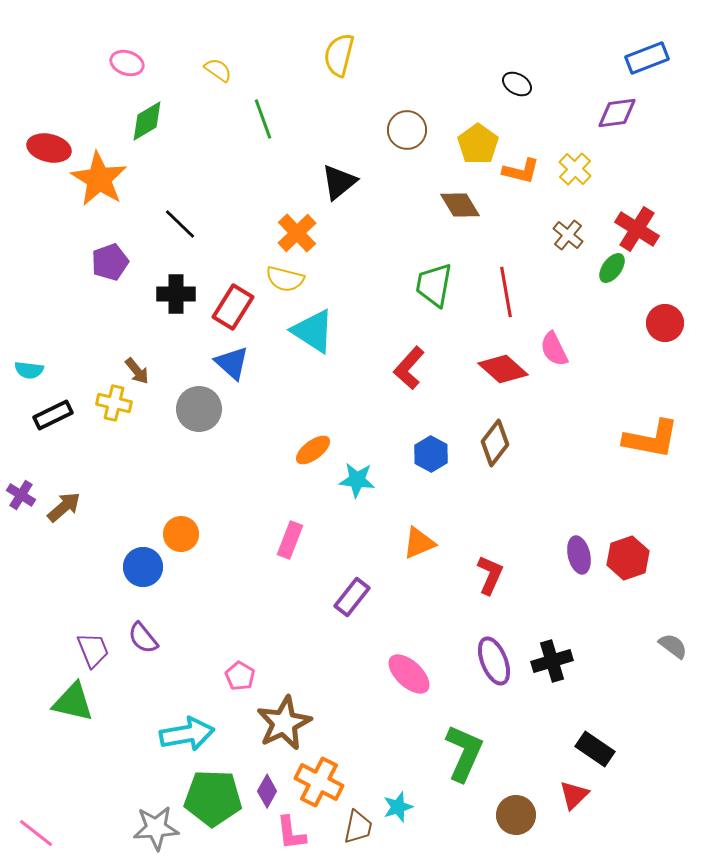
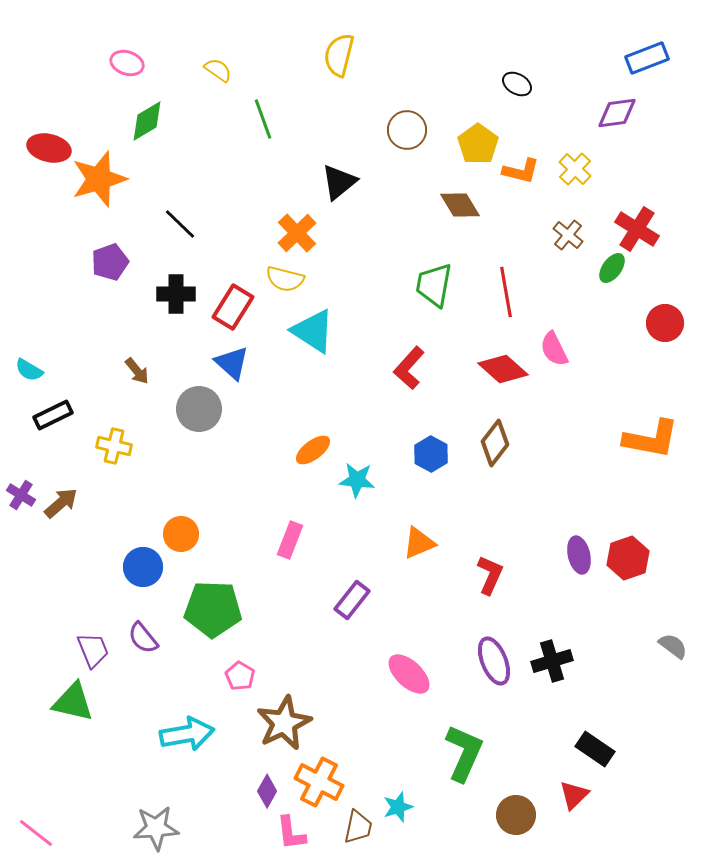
orange star at (99, 179): rotated 24 degrees clockwise
cyan semicircle at (29, 370): rotated 24 degrees clockwise
yellow cross at (114, 403): moved 43 px down
brown arrow at (64, 507): moved 3 px left, 4 px up
purple rectangle at (352, 597): moved 3 px down
green pentagon at (213, 798): moved 189 px up
